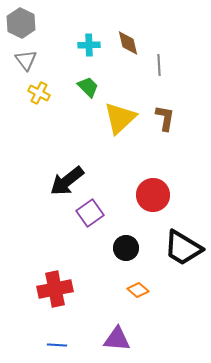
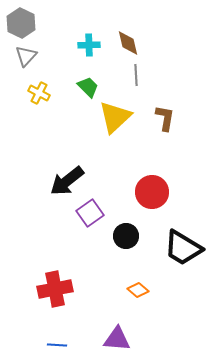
gray triangle: moved 4 px up; rotated 20 degrees clockwise
gray line: moved 23 px left, 10 px down
yellow triangle: moved 5 px left, 1 px up
red circle: moved 1 px left, 3 px up
black circle: moved 12 px up
